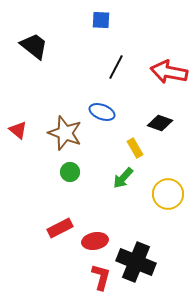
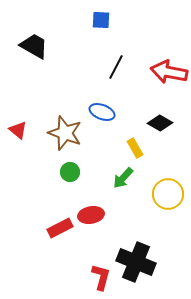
black trapezoid: rotated 8 degrees counterclockwise
black diamond: rotated 10 degrees clockwise
red ellipse: moved 4 px left, 26 px up
